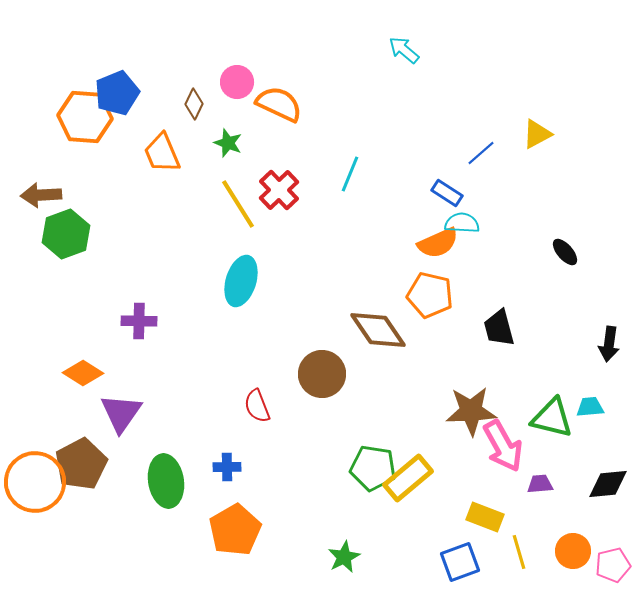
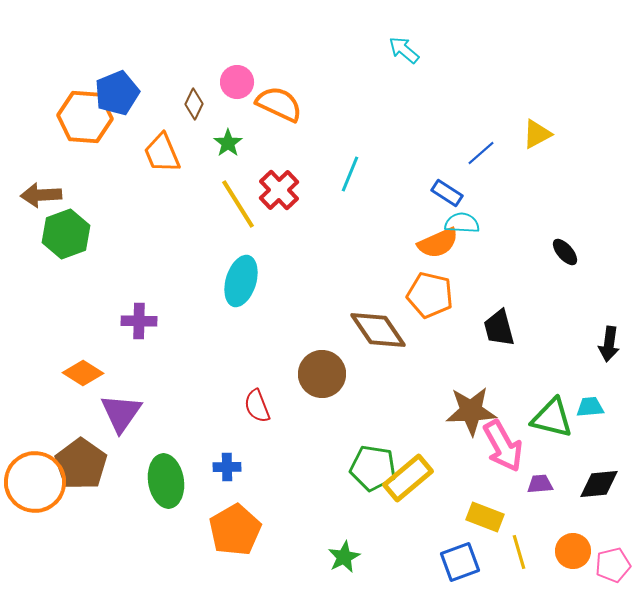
green star at (228, 143): rotated 16 degrees clockwise
brown pentagon at (81, 464): rotated 9 degrees counterclockwise
black diamond at (608, 484): moved 9 px left
